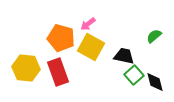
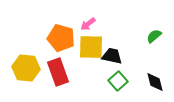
yellow square: rotated 28 degrees counterclockwise
black trapezoid: moved 12 px left
green square: moved 16 px left, 6 px down
